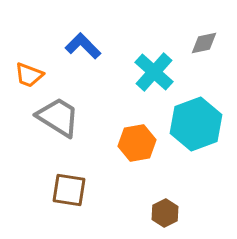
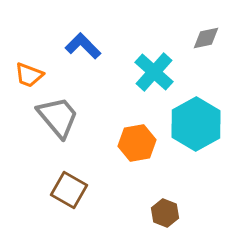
gray diamond: moved 2 px right, 5 px up
gray trapezoid: rotated 18 degrees clockwise
cyan hexagon: rotated 9 degrees counterclockwise
brown square: rotated 21 degrees clockwise
brown hexagon: rotated 12 degrees counterclockwise
